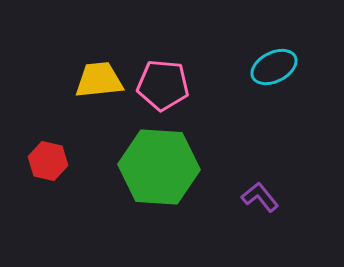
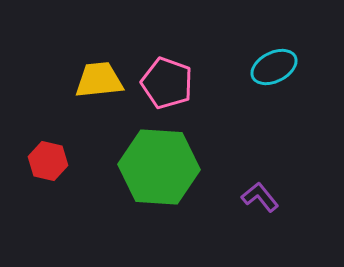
pink pentagon: moved 4 px right, 2 px up; rotated 15 degrees clockwise
